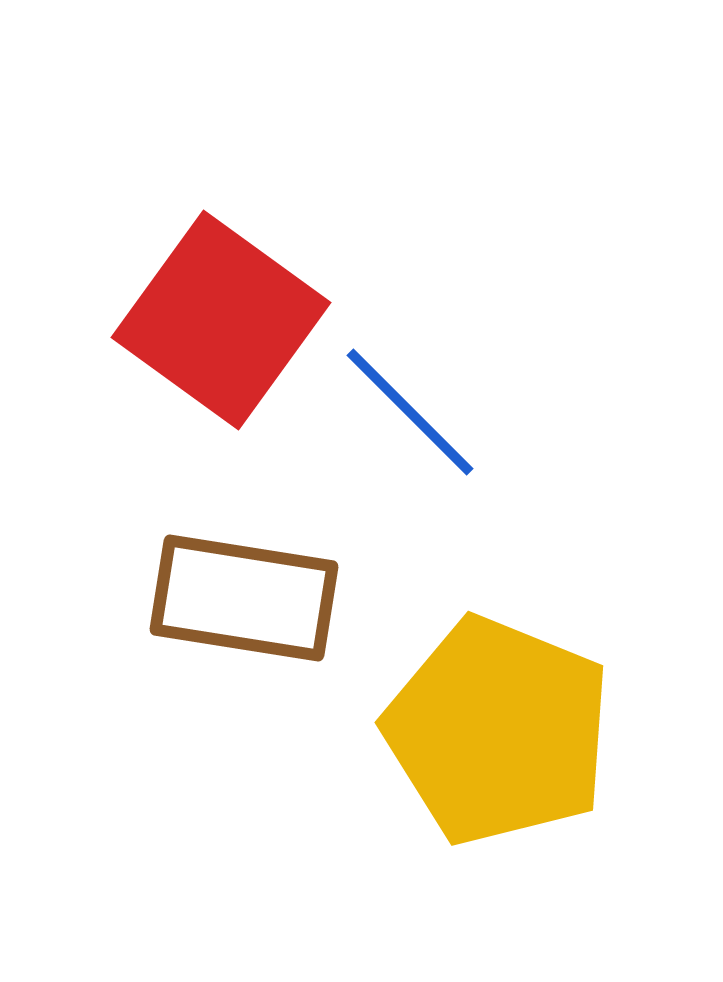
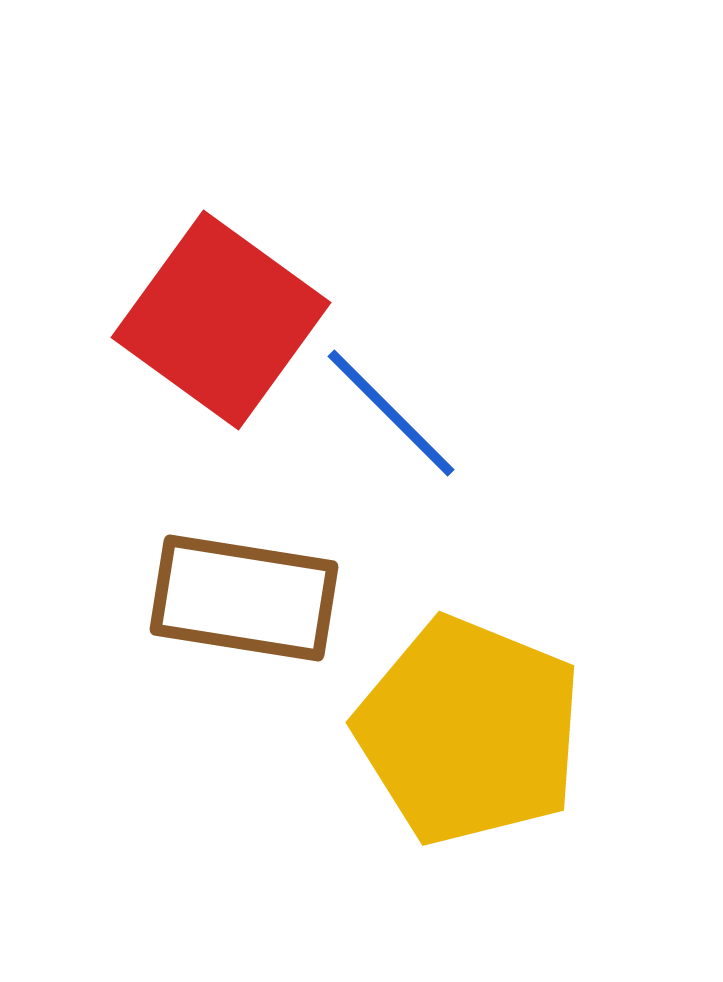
blue line: moved 19 px left, 1 px down
yellow pentagon: moved 29 px left
